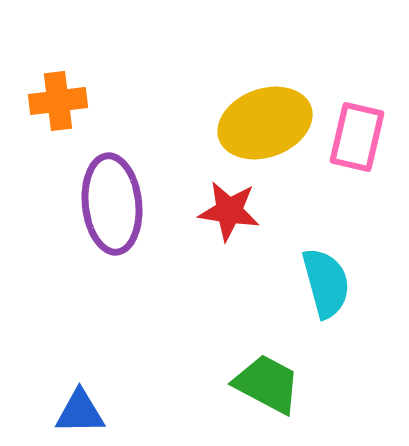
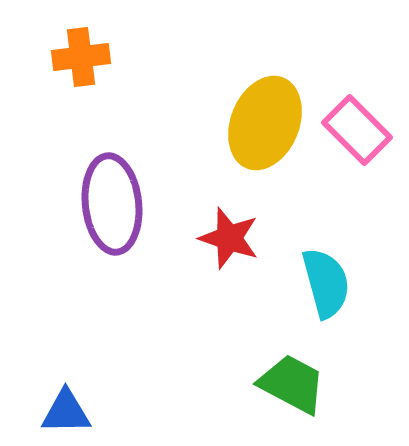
orange cross: moved 23 px right, 44 px up
yellow ellipse: rotated 48 degrees counterclockwise
pink rectangle: moved 7 px up; rotated 58 degrees counterclockwise
red star: moved 27 px down; rotated 10 degrees clockwise
green trapezoid: moved 25 px right
blue triangle: moved 14 px left
